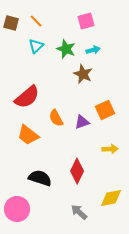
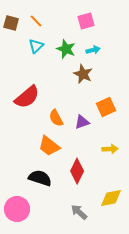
orange square: moved 1 px right, 3 px up
orange trapezoid: moved 21 px right, 11 px down
